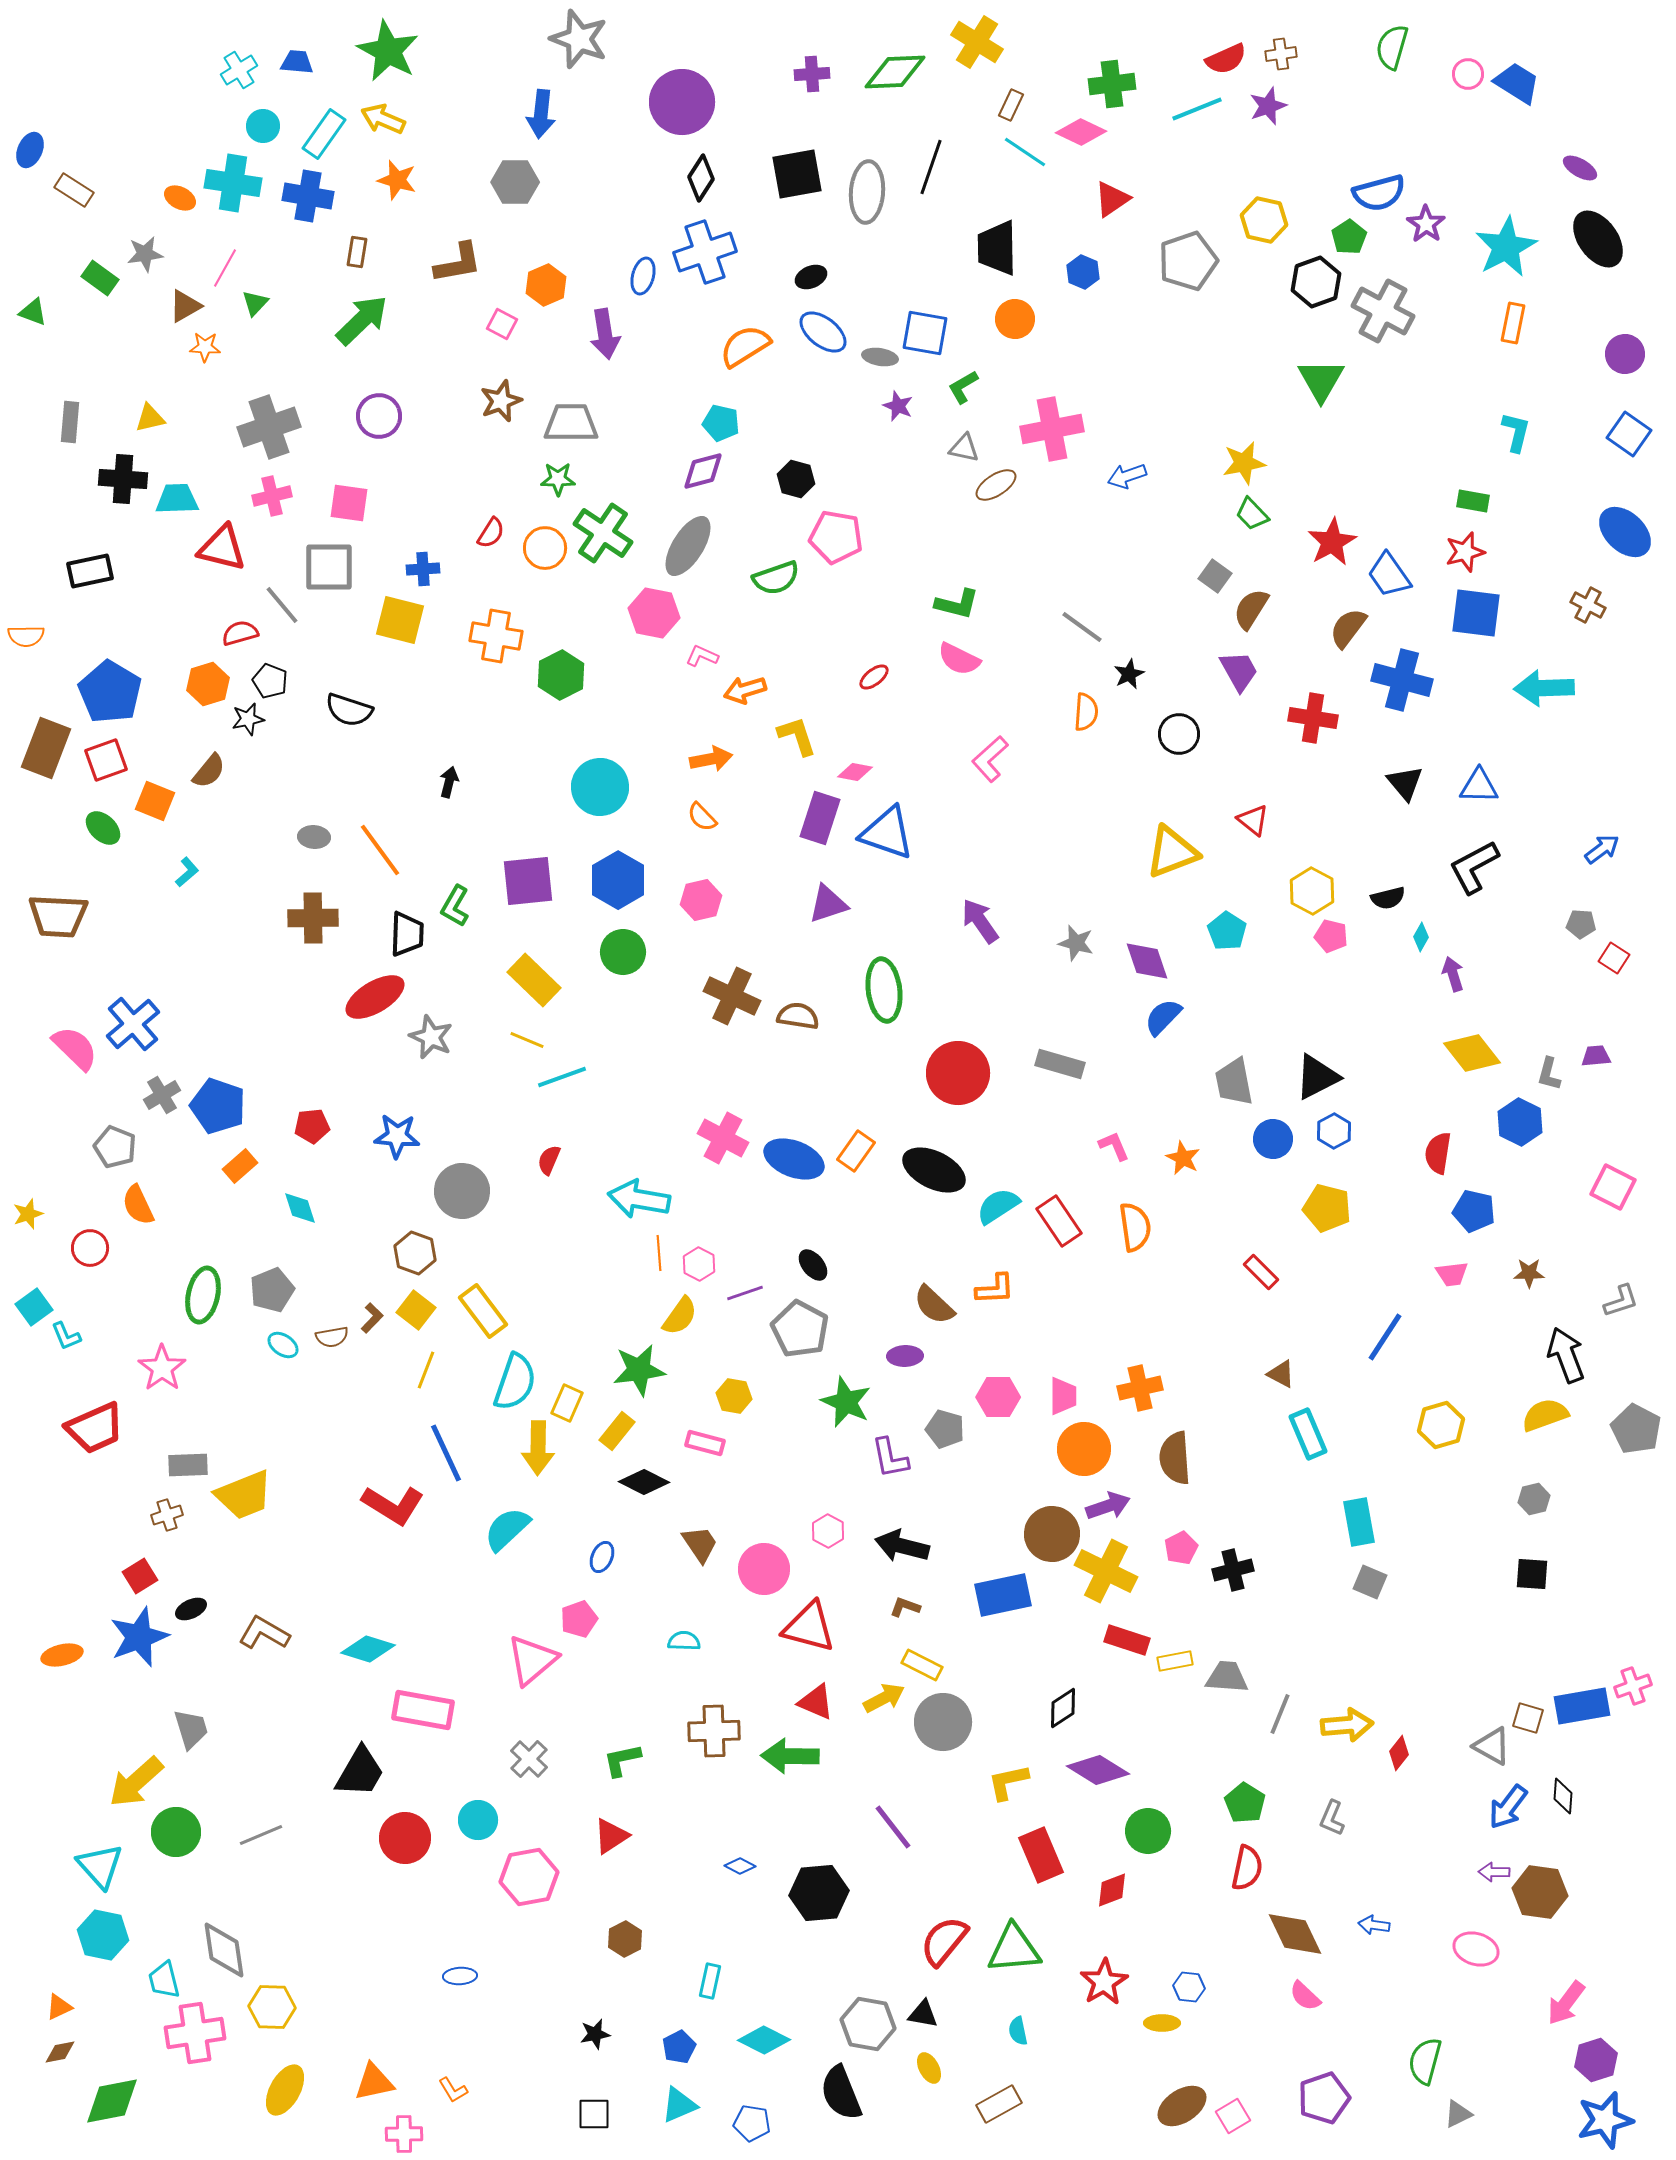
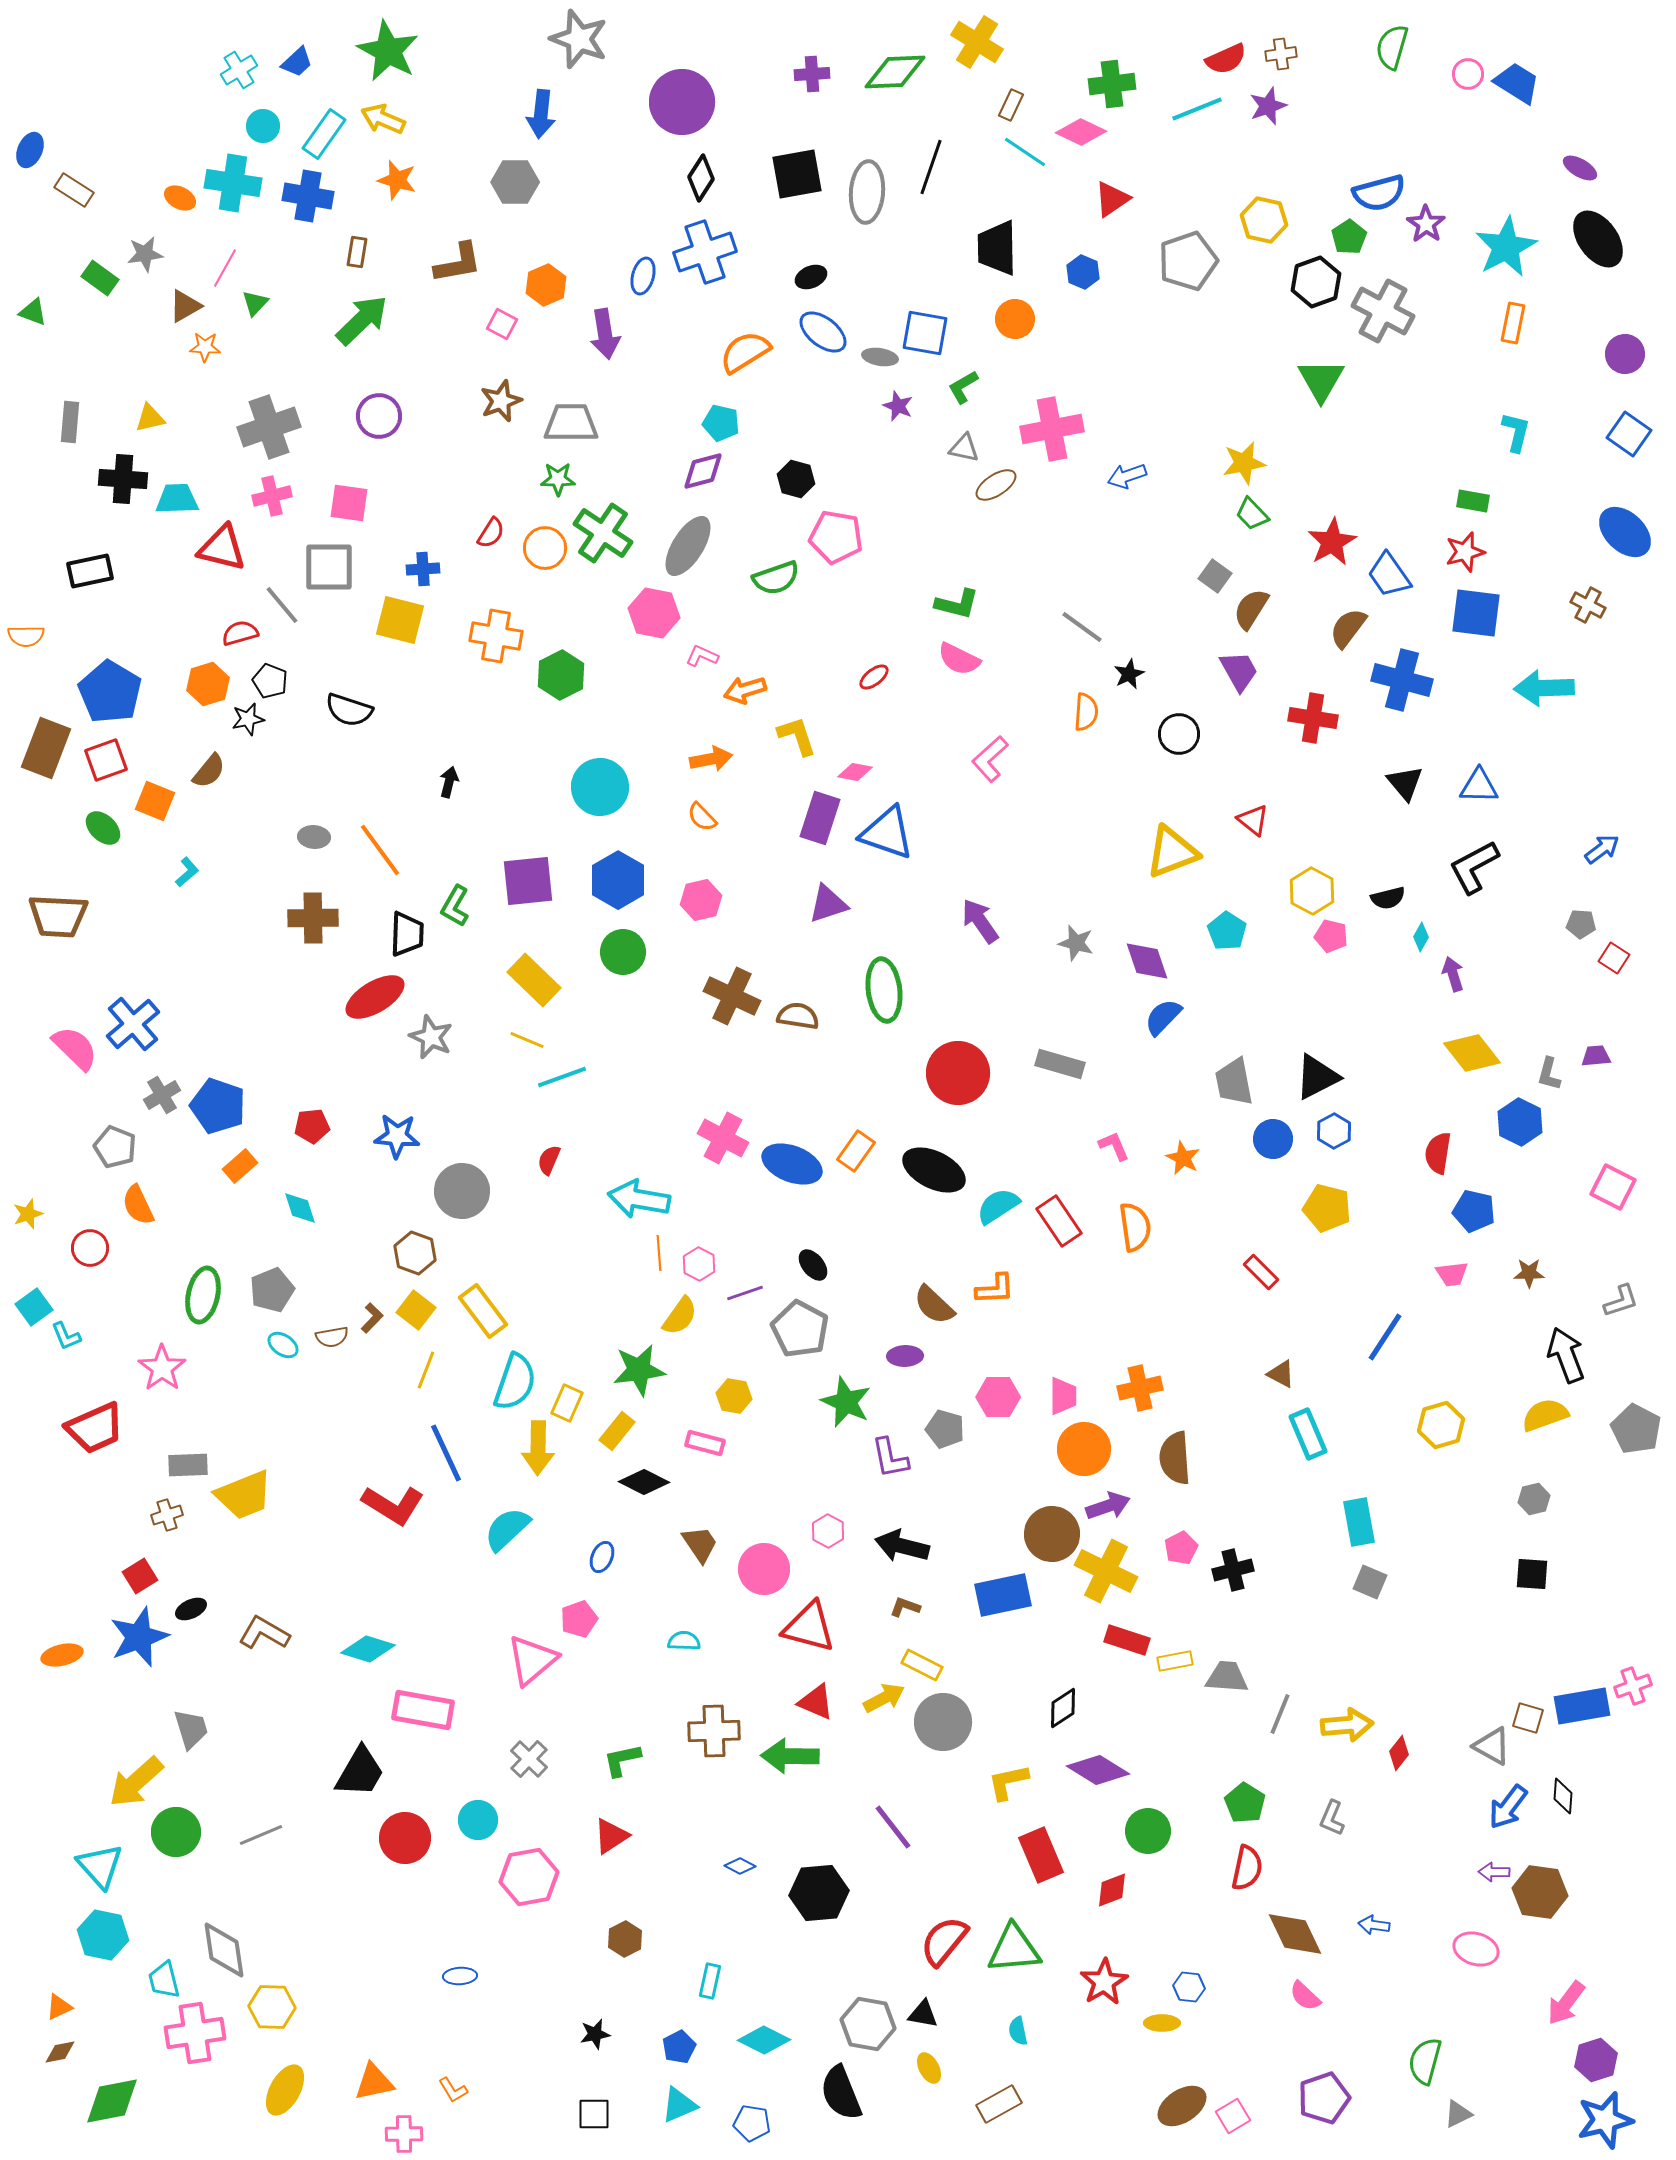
blue trapezoid at (297, 62): rotated 132 degrees clockwise
orange semicircle at (745, 346): moved 6 px down
blue ellipse at (794, 1159): moved 2 px left, 5 px down
